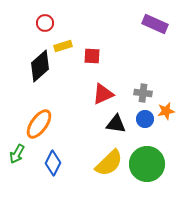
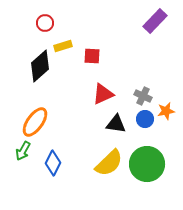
purple rectangle: moved 3 px up; rotated 70 degrees counterclockwise
gray cross: moved 3 px down; rotated 18 degrees clockwise
orange ellipse: moved 4 px left, 2 px up
green arrow: moved 6 px right, 3 px up
